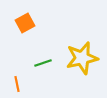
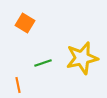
orange square: rotated 30 degrees counterclockwise
orange line: moved 1 px right, 1 px down
